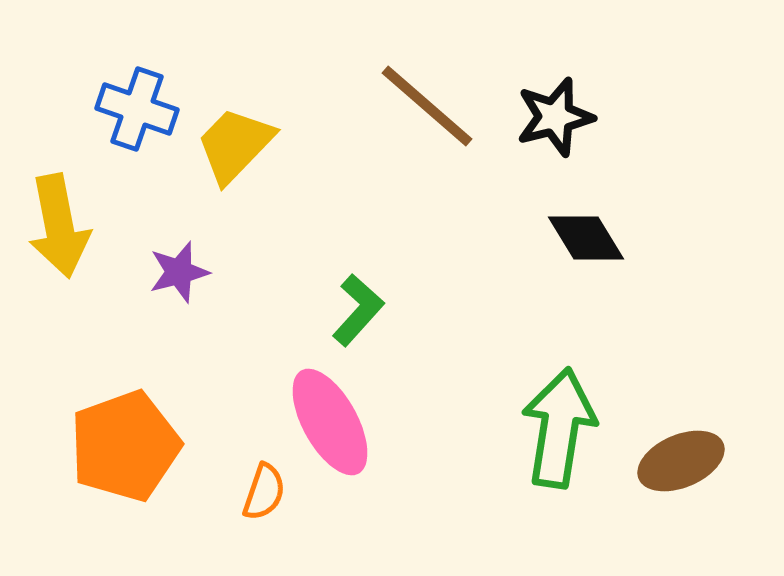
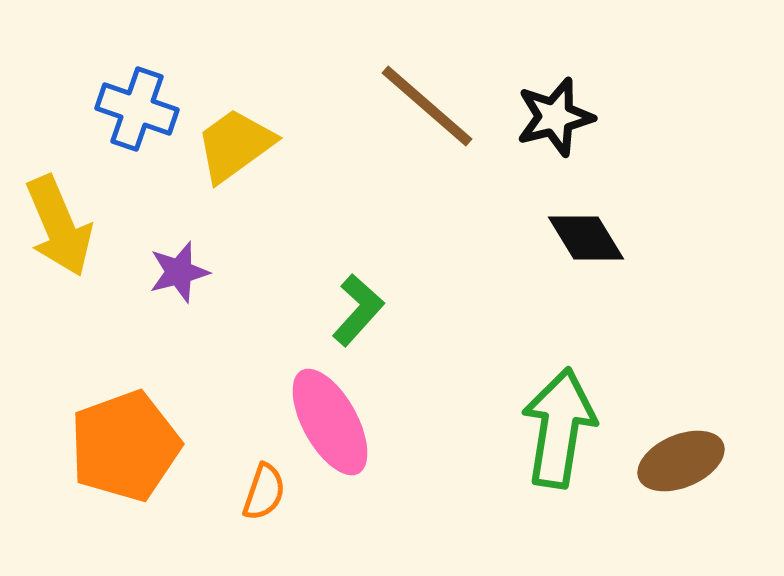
yellow trapezoid: rotated 10 degrees clockwise
yellow arrow: rotated 12 degrees counterclockwise
